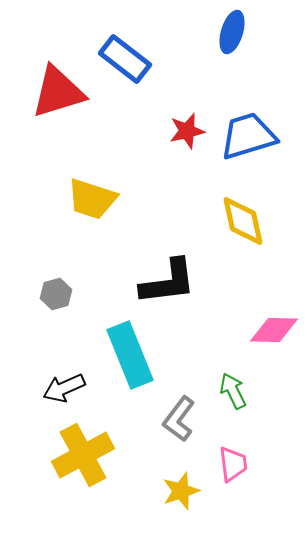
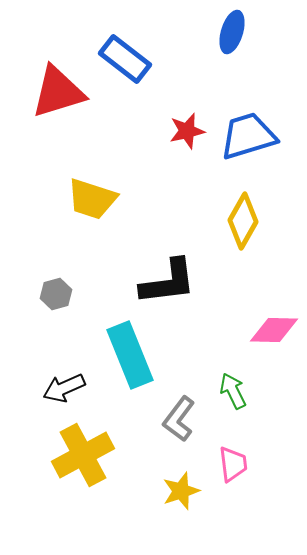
yellow diamond: rotated 42 degrees clockwise
